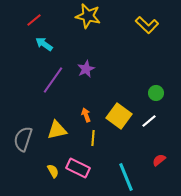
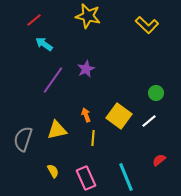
pink rectangle: moved 8 px right, 10 px down; rotated 40 degrees clockwise
